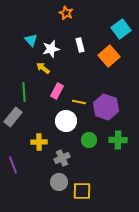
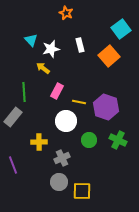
green cross: rotated 24 degrees clockwise
